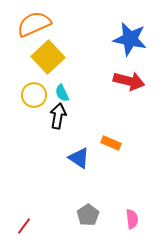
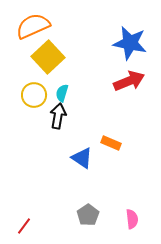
orange semicircle: moved 1 px left, 2 px down
blue star: moved 4 px down
red arrow: rotated 36 degrees counterclockwise
cyan semicircle: rotated 42 degrees clockwise
blue triangle: moved 3 px right
